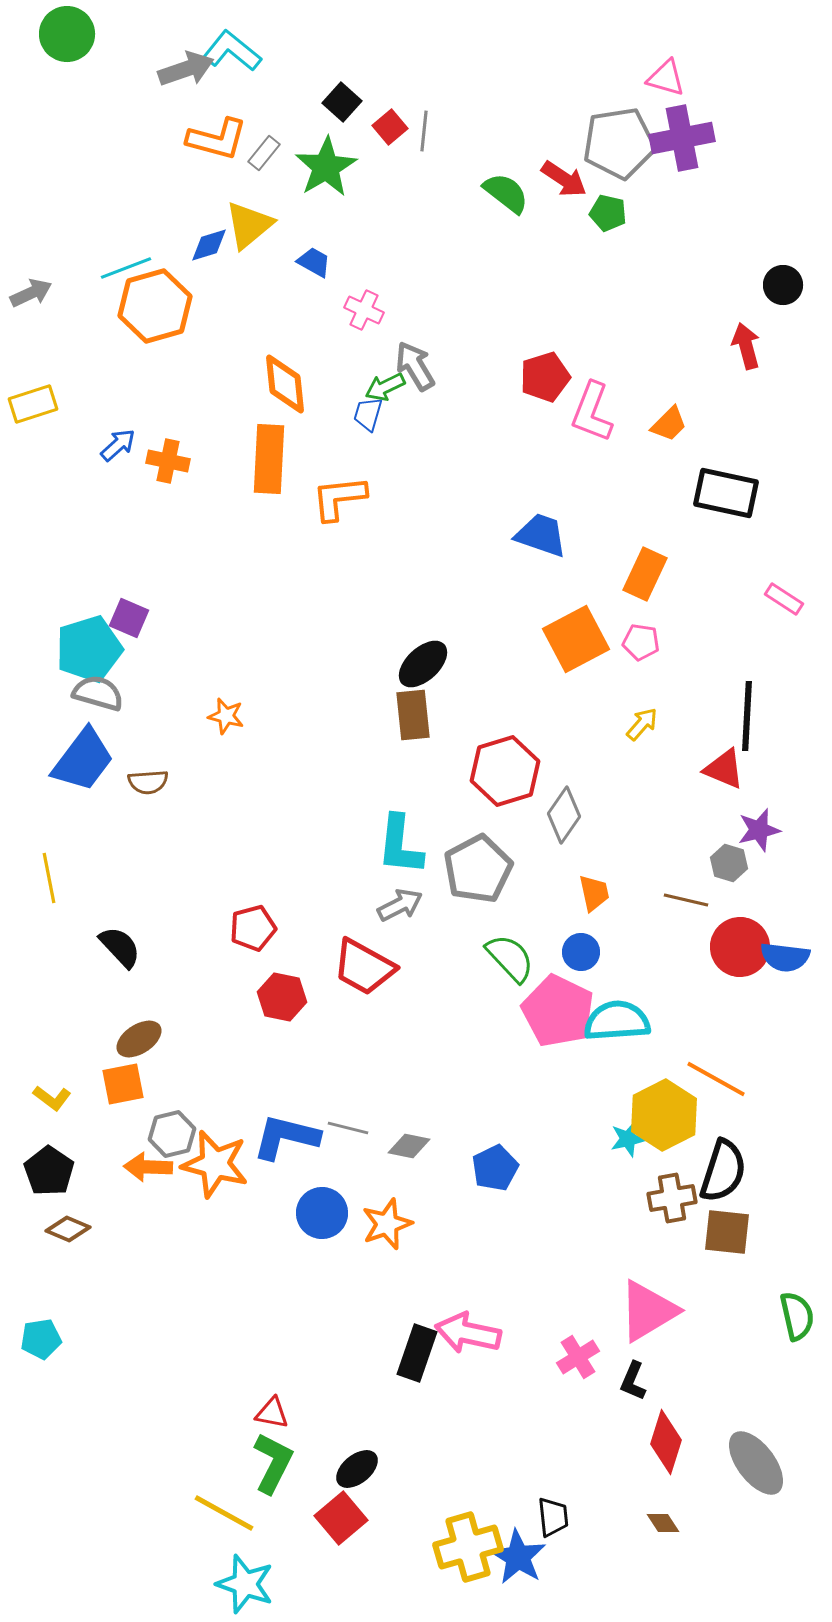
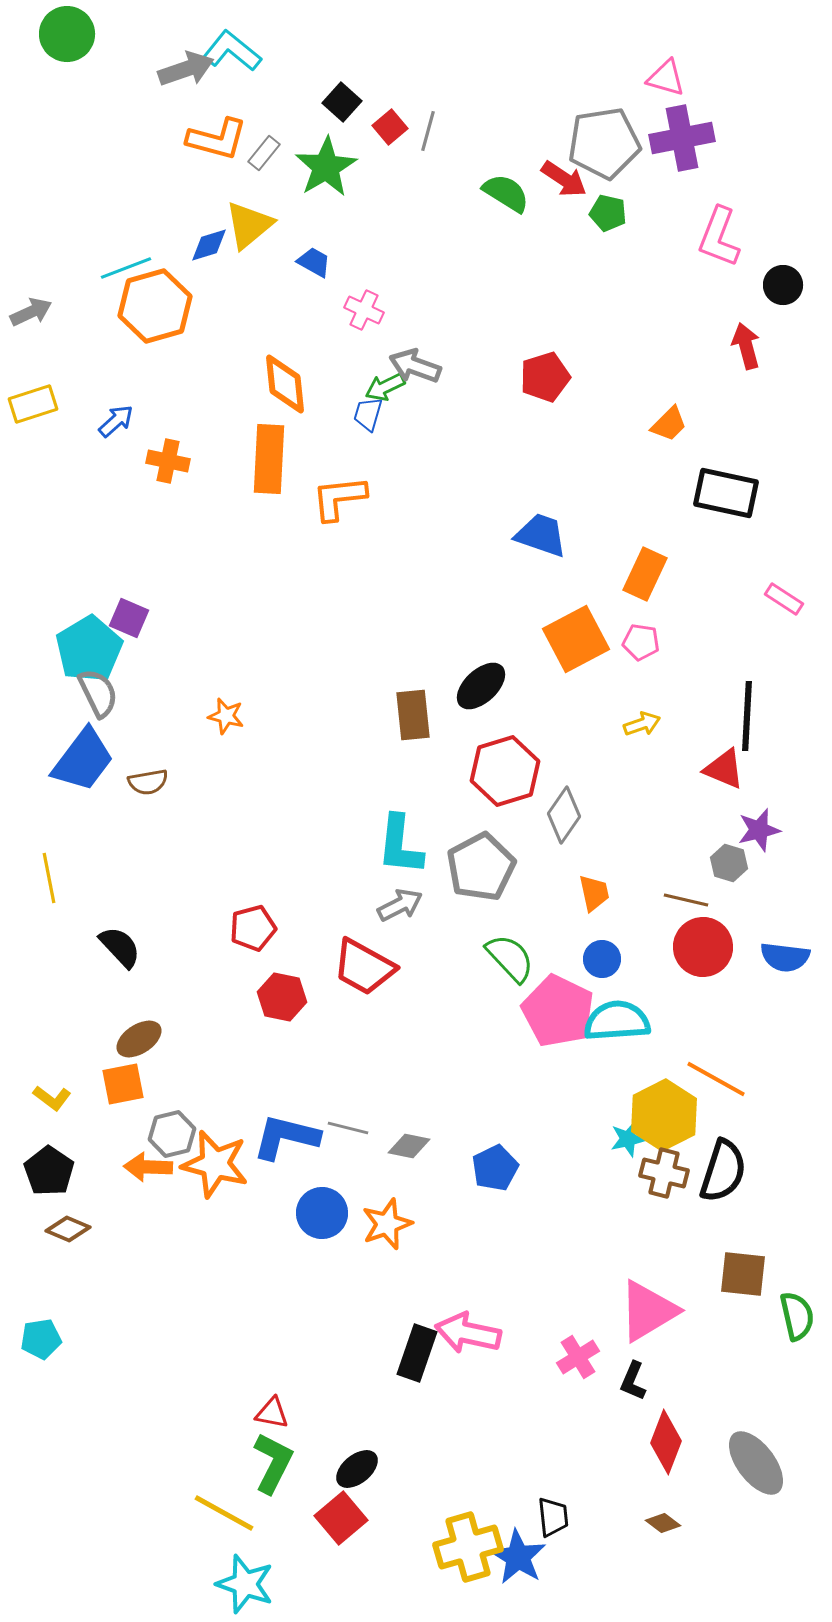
gray line at (424, 131): moved 4 px right; rotated 9 degrees clockwise
gray pentagon at (619, 143): moved 15 px left
green semicircle at (506, 193): rotated 6 degrees counterclockwise
gray arrow at (31, 293): moved 19 px down
gray arrow at (415, 366): rotated 39 degrees counterclockwise
pink L-shape at (592, 412): moved 127 px right, 175 px up
blue arrow at (118, 445): moved 2 px left, 24 px up
cyan pentagon at (89, 649): rotated 14 degrees counterclockwise
black ellipse at (423, 664): moved 58 px right, 22 px down
gray semicircle at (98, 693): rotated 48 degrees clockwise
yellow arrow at (642, 724): rotated 30 degrees clockwise
brown semicircle at (148, 782): rotated 6 degrees counterclockwise
gray pentagon at (478, 869): moved 3 px right, 2 px up
red circle at (740, 947): moved 37 px left
blue circle at (581, 952): moved 21 px right, 7 px down
brown cross at (672, 1198): moved 8 px left, 25 px up; rotated 24 degrees clockwise
brown square at (727, 1232): moved 16 px right, 42 px down
red diamond at (666, 1442): rotated 4 degrees clockwise
brown diamond at (663, 1523): rotated 20 degrees counterclockwise
